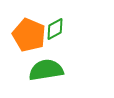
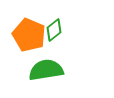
green diamond: moved 1 px left, 1 px down; rotated 10 degrees counterclockwise
